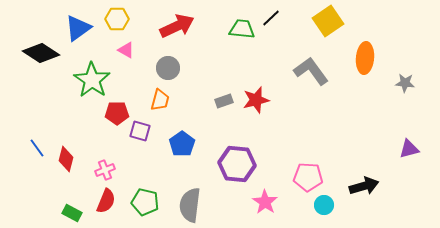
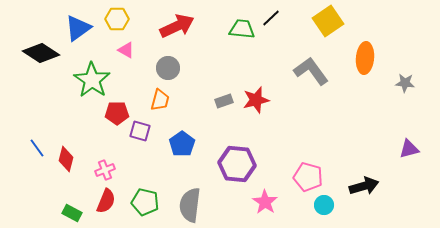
pink pentagon: rotated 12 degrees clockwise
